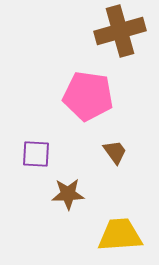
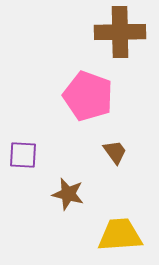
brown cross: moved 1 px down; rotated 15 degrees clockwise
pink pentagon: rotated 12 degrees clockwise
purple square: moved 13 px left, 1 px down
brown star: rotated 16 degrees clockwise
